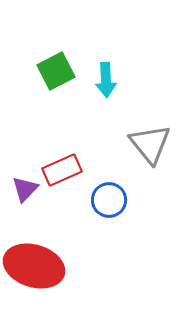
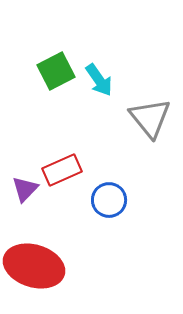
cyan arrow: moved 7 px left; rotated 32 degrees counterclockwise
gray triangle: moved 26 px up
